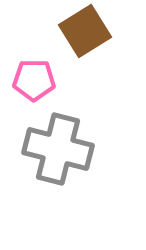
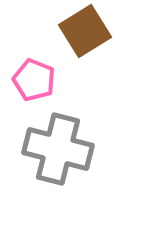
pink pentagon: rotated 21 degrees clockwise
